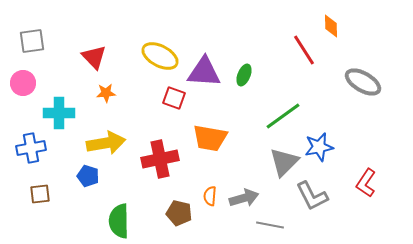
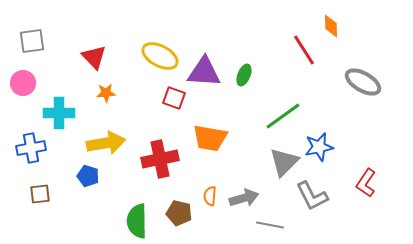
green semicircle: moved 18 px right
